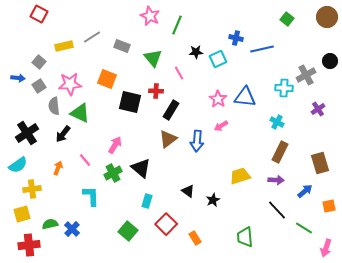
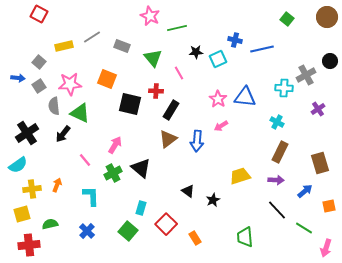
green line at (177, 25): moved 3 px down; rotated 54 degrees clockwise
blue cross at (236, 38): moved 1 px left, 2 px down
black square at (130, 102): moved 2 px down
orange arrow at (58, 168): moved 1 px left, 17 px down
cyan rectangle at (147, 201): moved 6 px left, 7 px down
blue cross at (72, 229): moved 15 px right, 2 px down
